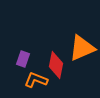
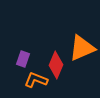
red diamond: rotated 12 degrees clockwise
